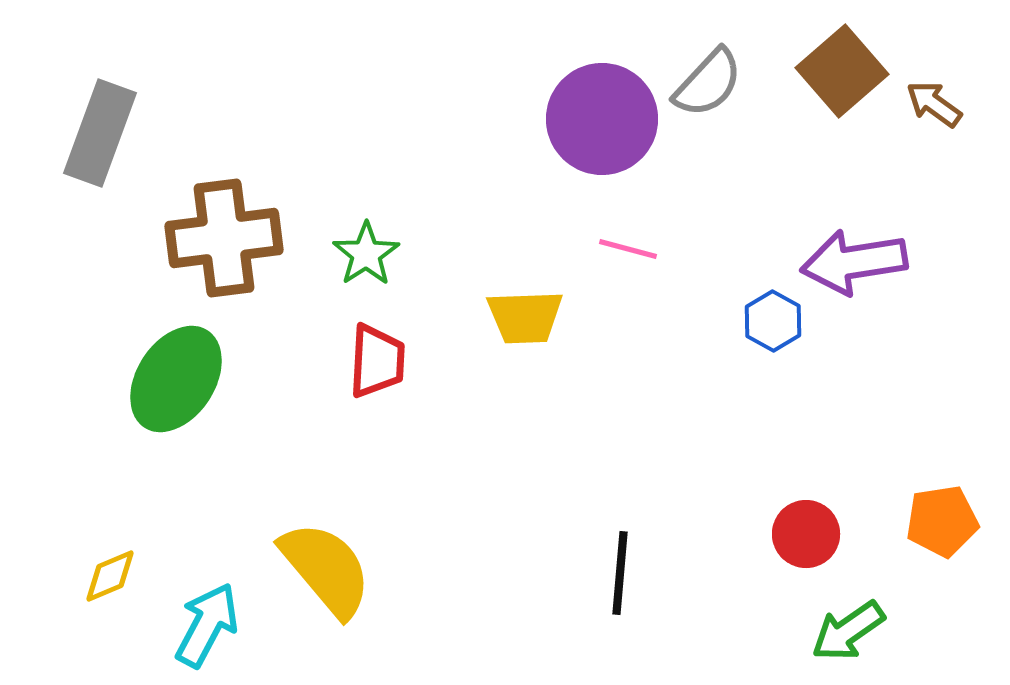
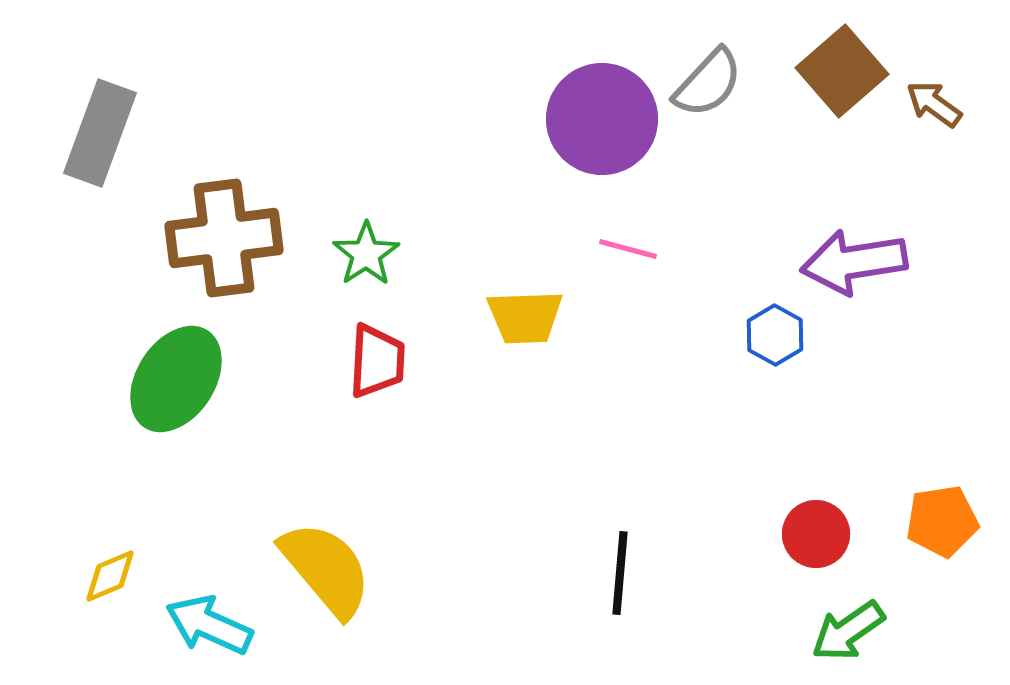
blue hexagon: moved 2 px right, 14 px down
red circle: moved 10 px right
cyan arrow: moved 2 px right; rotated 94 degrees counterclockwise
